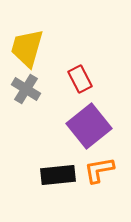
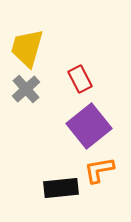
gray cross: rotated 16 degrees clockwise
black rectangle: moved 3 px right, 13 px down
